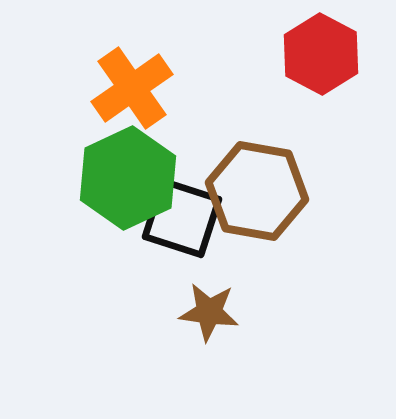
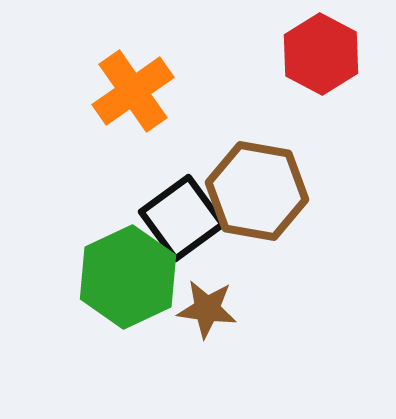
orange cross: moved 1 px right, 3 px down
green hexagon: moved 99 px down
black square: rotated 36 degrees clockwise
brown star: moved 2 px left, 3 px up
